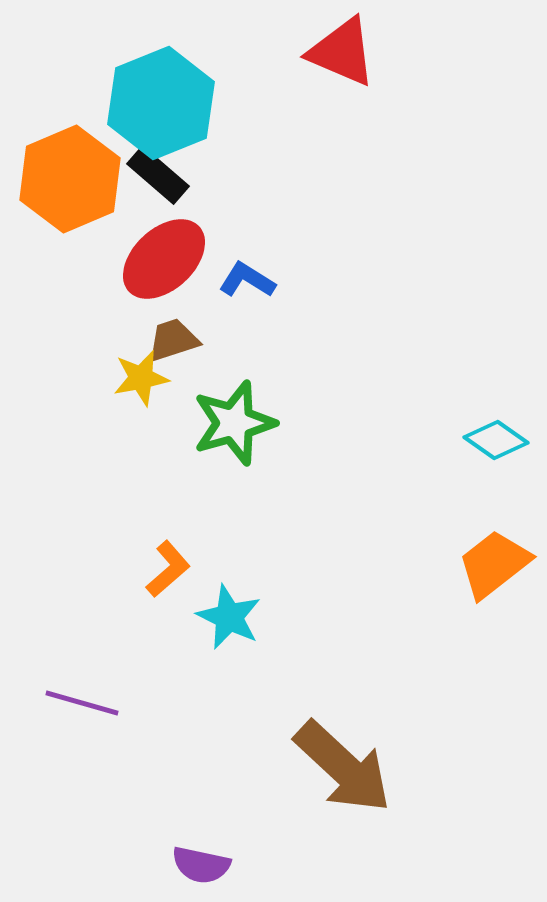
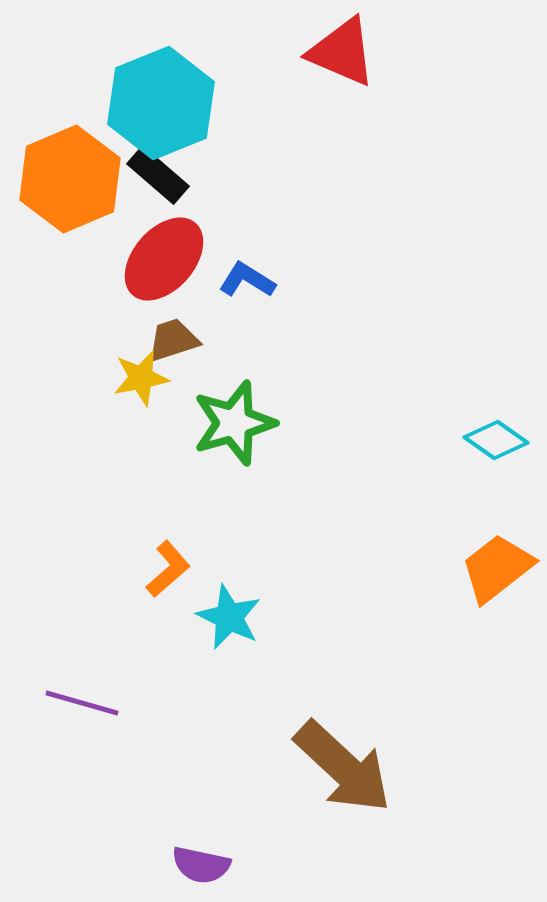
red ellipse: rotated 6 degrees counterclockwise
orange trapezoid: moved 3 px right, 4 px down
